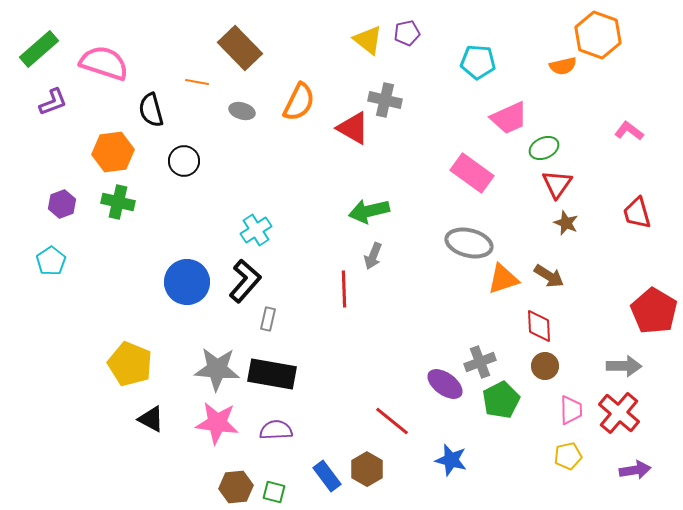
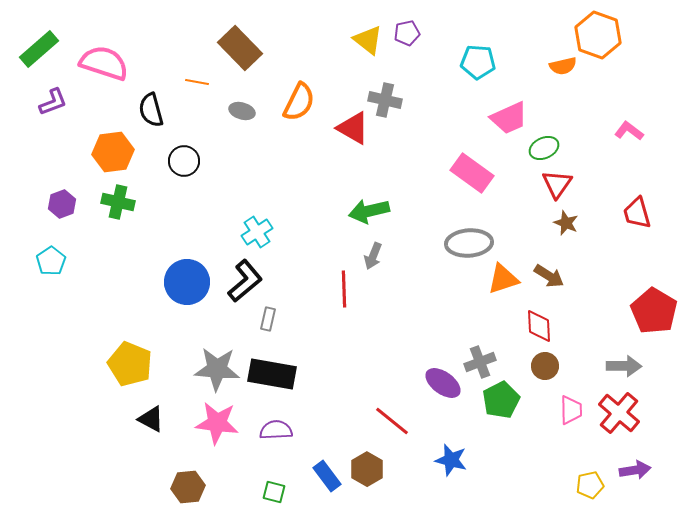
cyan cross at (256, 230): moved 1 px right, 2 px down
gray ellipse at (469, 243): rotated 18 degrees counterclockwise
black L-shape at (245, 281): rotated 9 degrees clockwise
purple ellipse at (445, 384): moved 2 px left, 1 px up
yellow pentagon at (568, 456): moved 22 px right, 29 px down
brown hexagon at (236, 487): moved 48 px left
